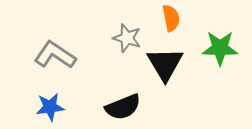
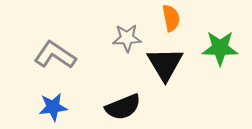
gray star: rotated 20 degrees counterclockwise
blue star: moved 3 px right
